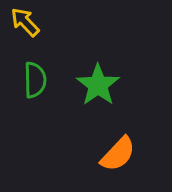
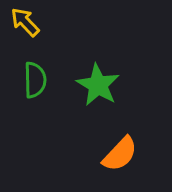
green star: rotated 6 degrees counterclockwise
orange semicircle: moved 2 px right
